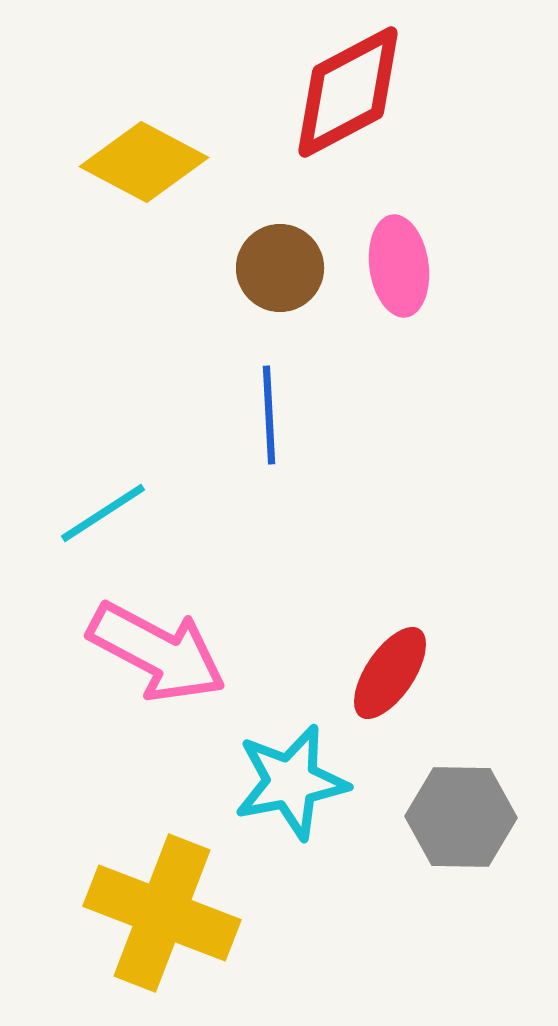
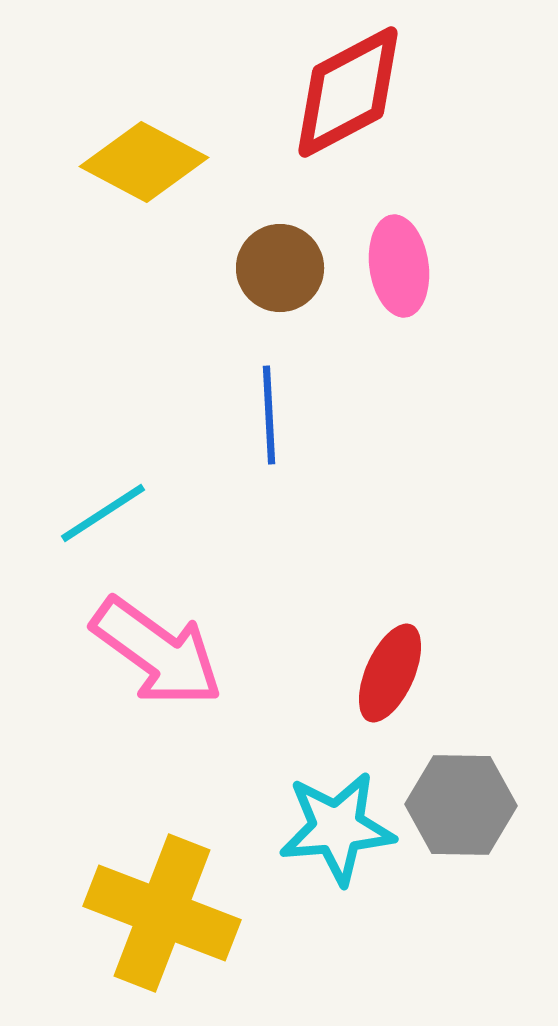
pink arrow: rotated 8 degrees clockwise
red ellipse: rotated 10 degrees counterclockwise
cyan star: moved 46 px right, 46 px down; rotated 6 degrees clockwise
gray hexagon: moved 12 px up
